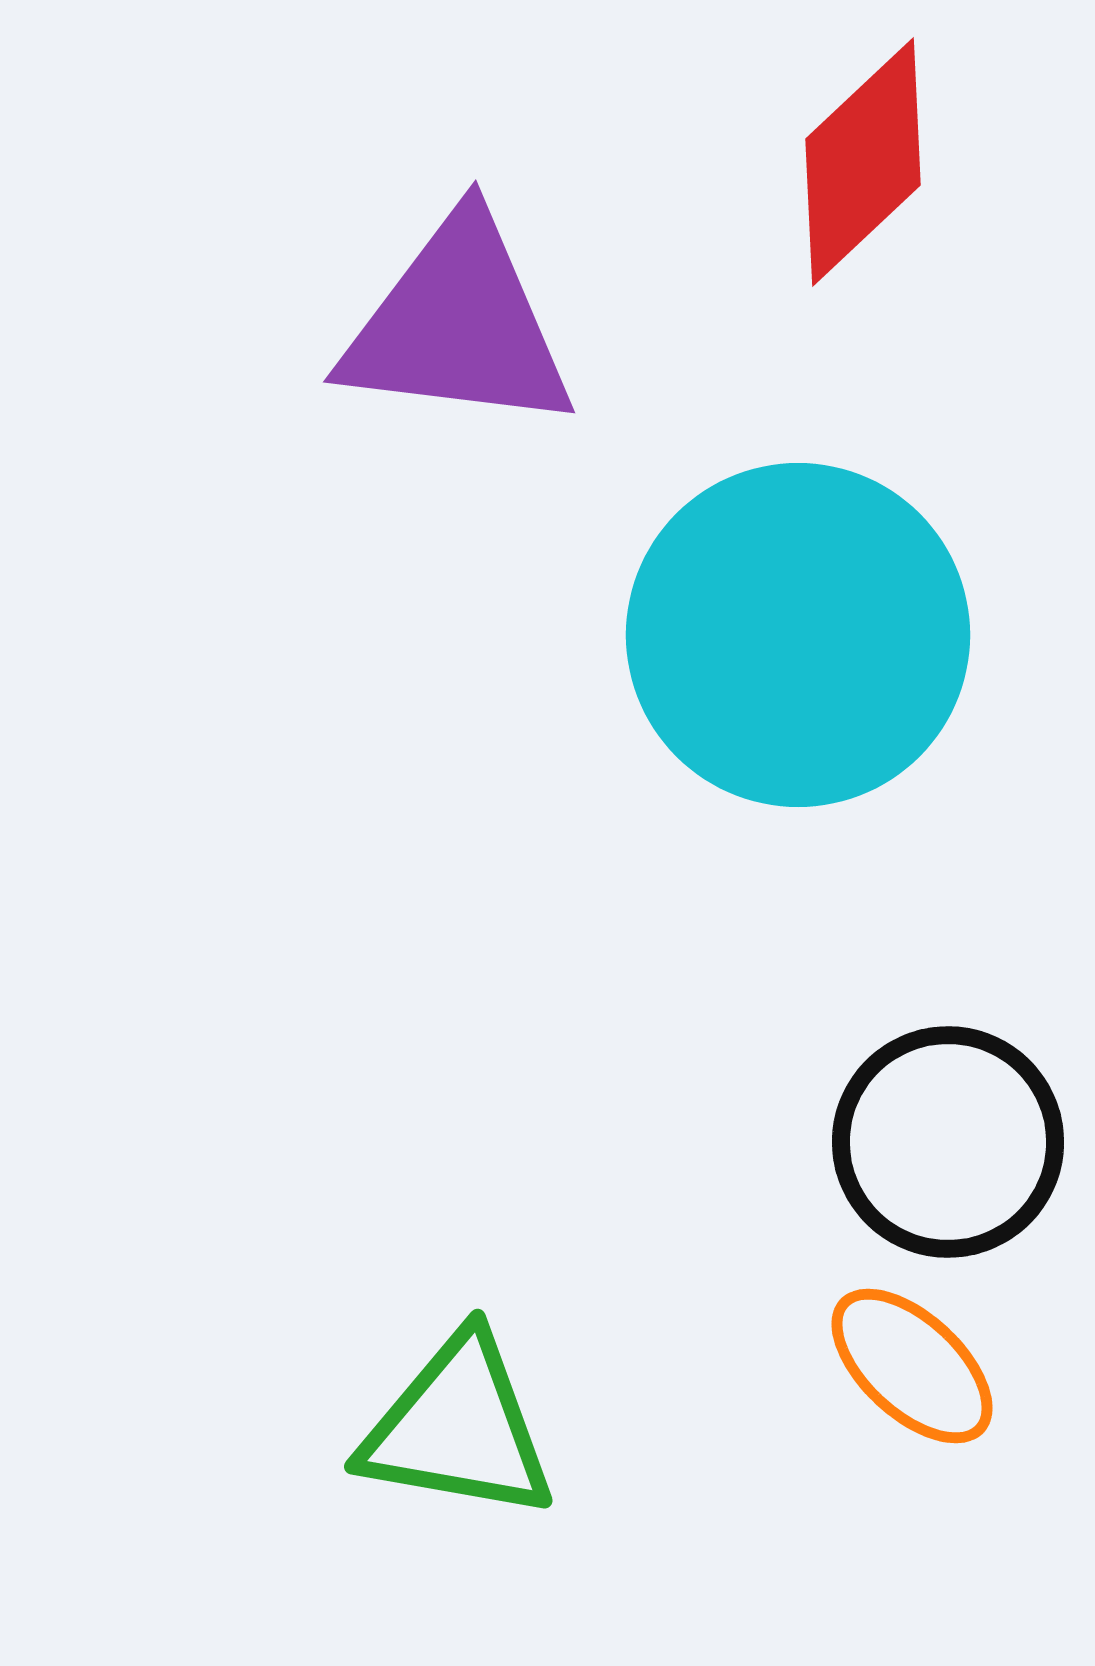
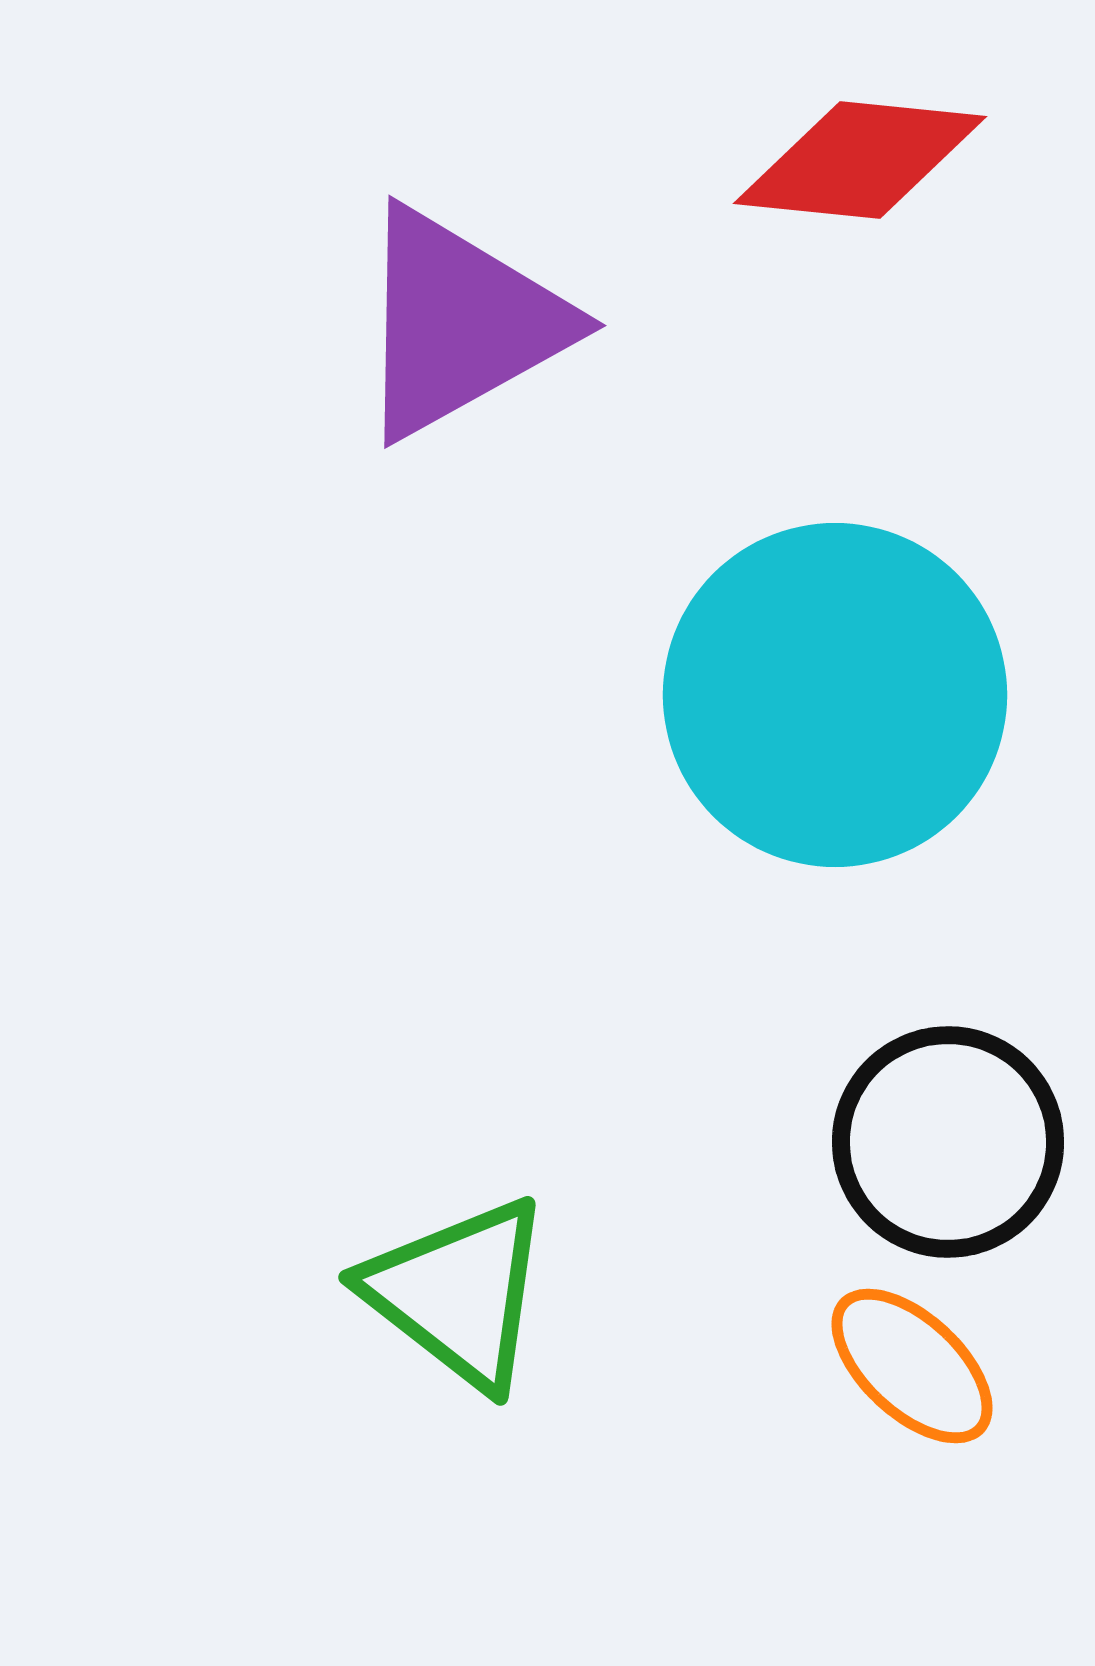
red diamond: moved 3 px left, 2 px up; rotated 49 degrees clockwise
purple triangle: moved 2 px right, 2 px up; rotated 36 degrees counterclockwise
cyan circle: moved 37 px right, 60 px down
green triangle: moved 135 px up; rotated 28 degrees clockwise
